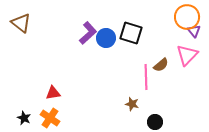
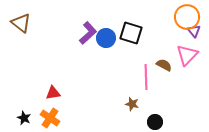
brown semicircle: moved 3 px right; rotated 112 degrees counterclockwise
